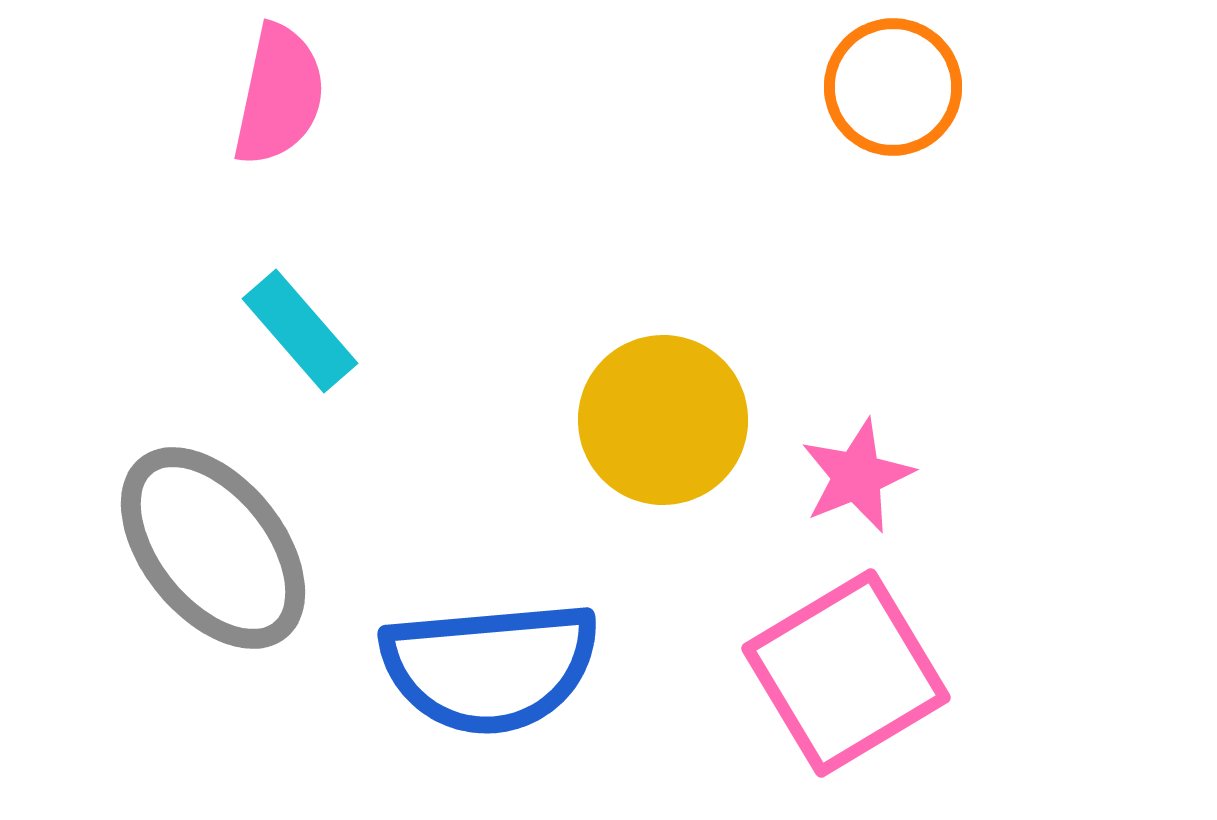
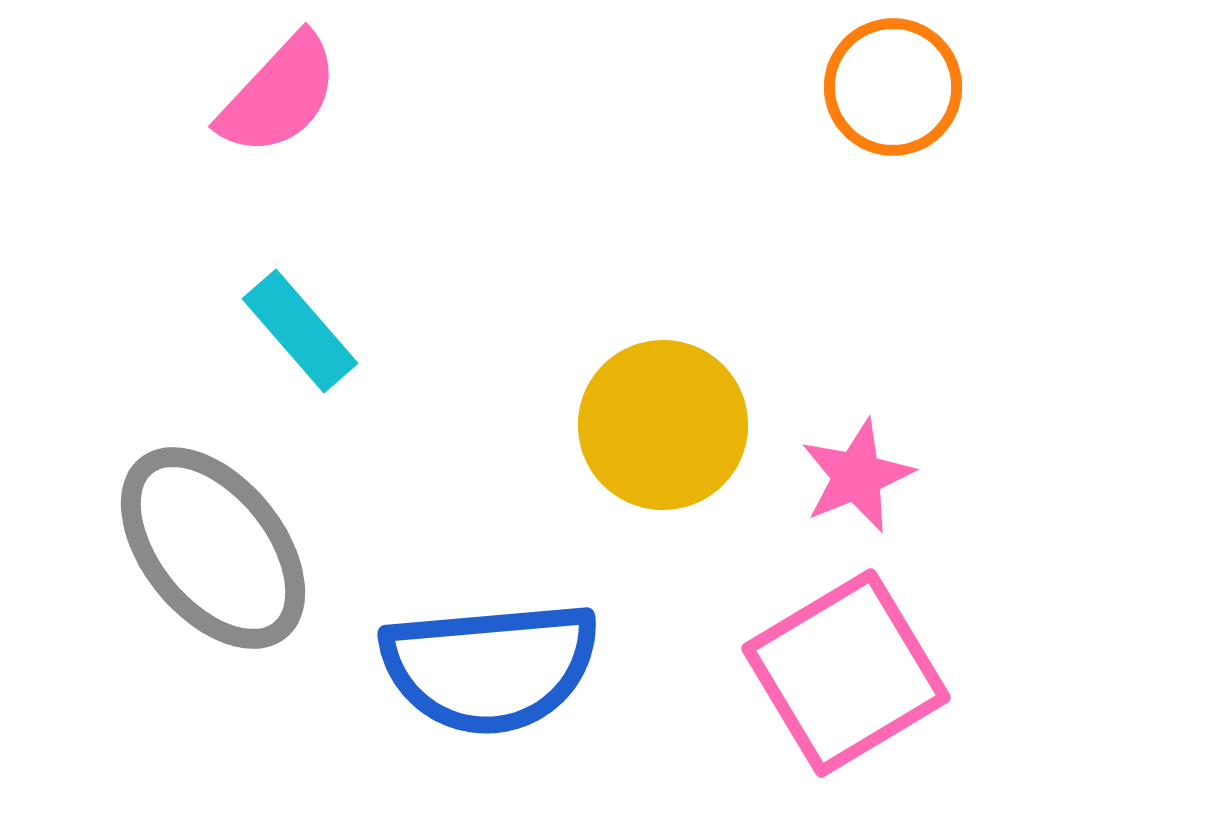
pink semicircle: rotated 31 degrees clockwise
yellow circle: moved 5 px down
